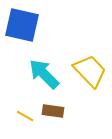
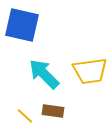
yellow trapezoid: rotated 126 degrees clockwise
yellow line: rotated 12 degrees clockwise
